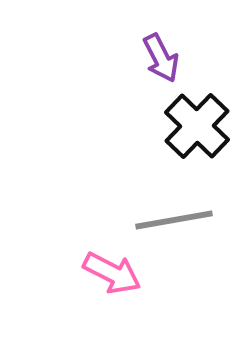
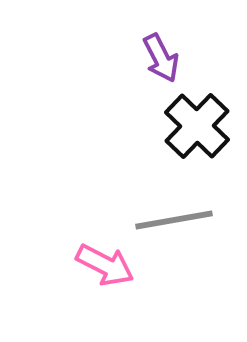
pink arrow: moved 7 px left, 8 px up
